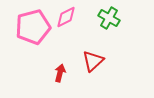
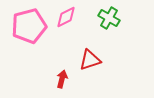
pink pentagon: moved 4 px left, 1 px up
red triangle: moved 3 px left, 1 px up; rotated 25 degrees clockwise
red arrow: moved 2 px right, 6 px down
